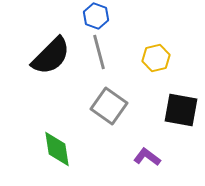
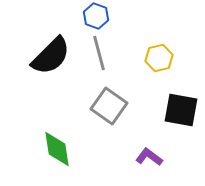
gray line: moved 1 px down
yellow hexagon: moved 3 px right
purple L-shape: moved 2 px right
